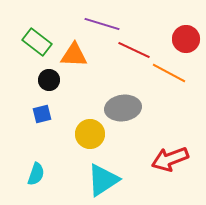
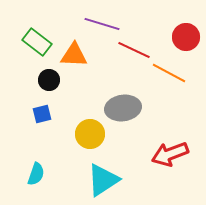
red circle: moved 2 px up
red arrow: moved 5 px up
